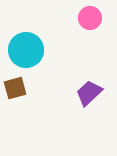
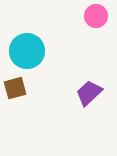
pink circle: moved 6 px right, 2 px up
cyan circle: moved 1 px right, 1 px down
